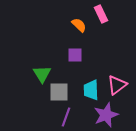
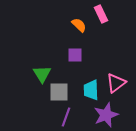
pink triangle: moved 1 px left, 2 px up
